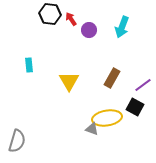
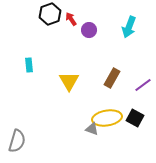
black hexagon: rotated 25 degrees counterclockwise
cyan arrow: moved 7 px right
black square: moved 11 px down
